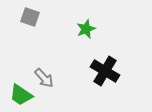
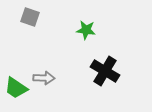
green star: moved 1 px down; rotated 30 degrees clockwise
gray arrow: rotated 45 degrees counterclockwise
green trapezoid: moved 5 px left, 7 px up
